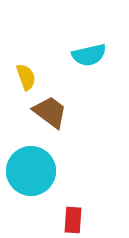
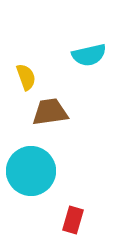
brown trapezoid: rotated 45 degrees counterclockwise
red rectangle: rotated 12 degrees clockwise
